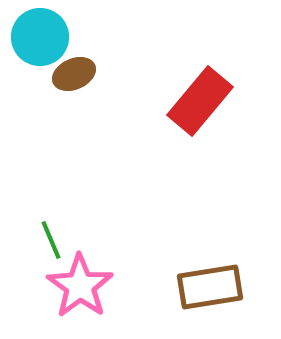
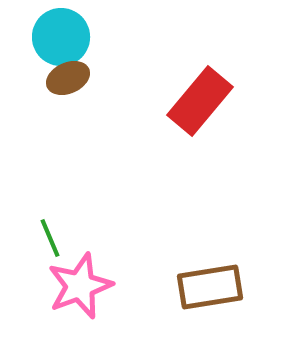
cyan circle: moved 21 px right
brown ellipse: moved 6 px left, 4 px down
green line: moved 1 px left, 2 px up
pink star: rotated 16 degrees clockwise
